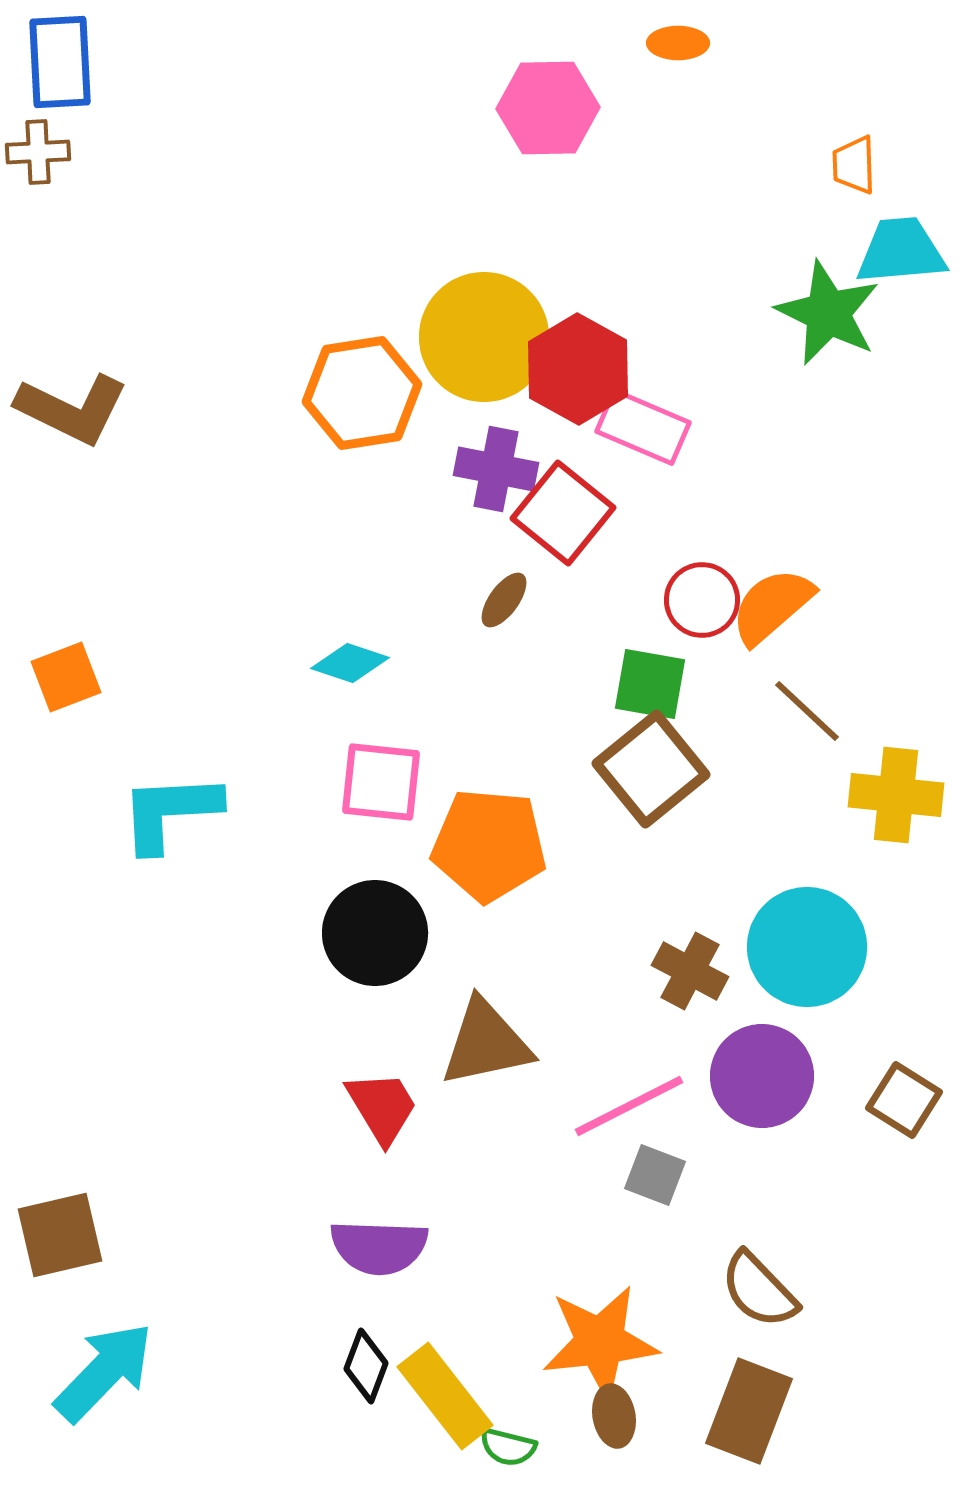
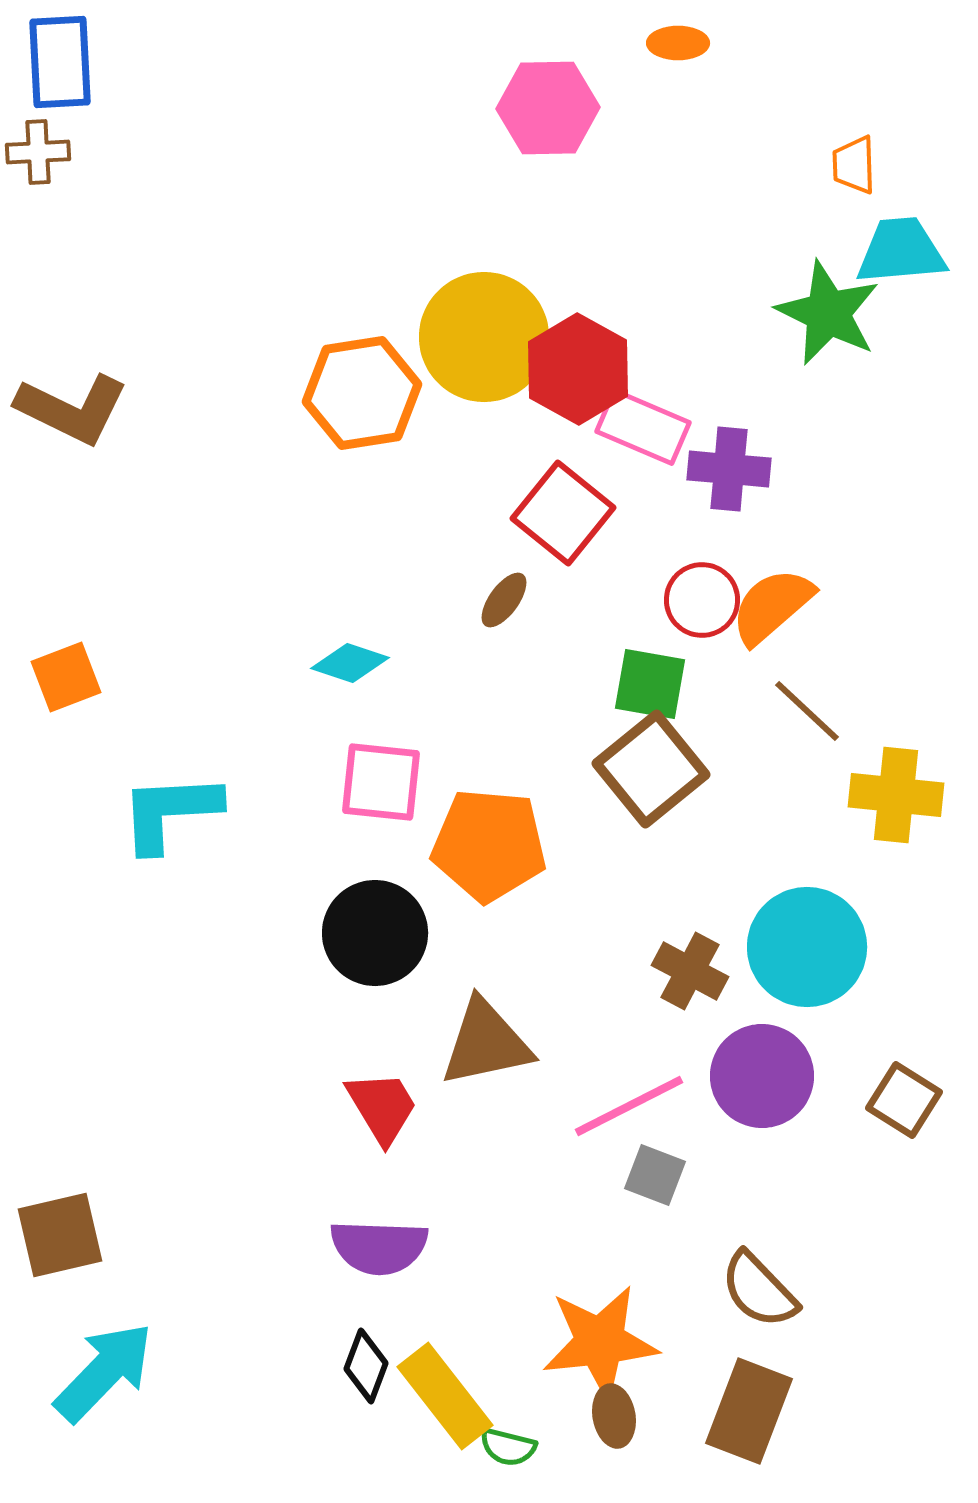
purple cross at (496, 469): moved 233 px right; rotated 6 degrees counterclockwise
